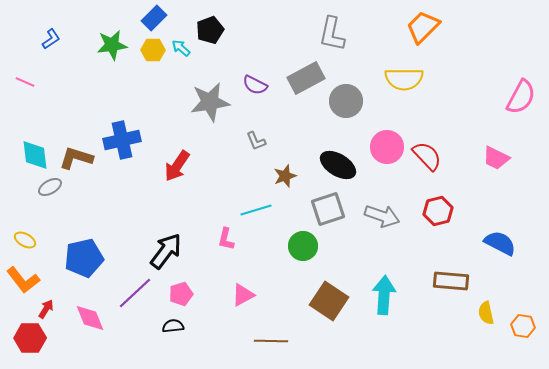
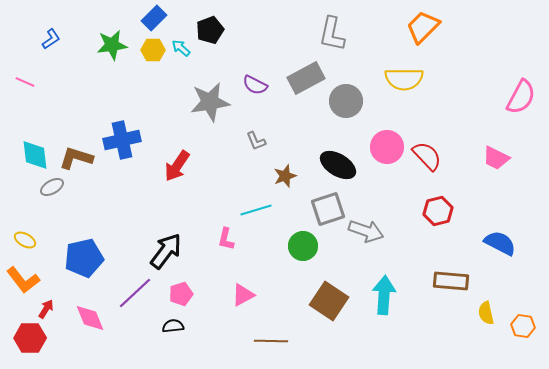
gray ellipse at (50, 187): moved 2 px right
gray arrow at (382, 216): moved 16 px left, 15 px down
